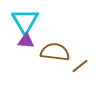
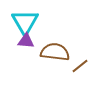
cyan triangle: moved 1 px down
